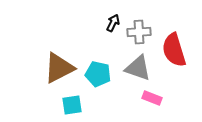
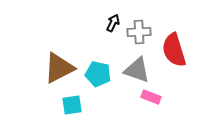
gray triangle: moved 1 px left, 2 px down
pink rectangle: moved 1 px left, 1 px up
